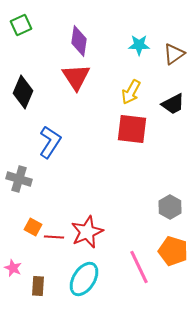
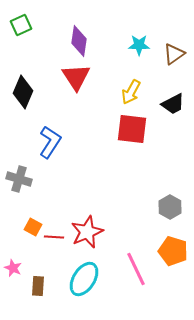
pink line: moved 3 px left, 2 px down
